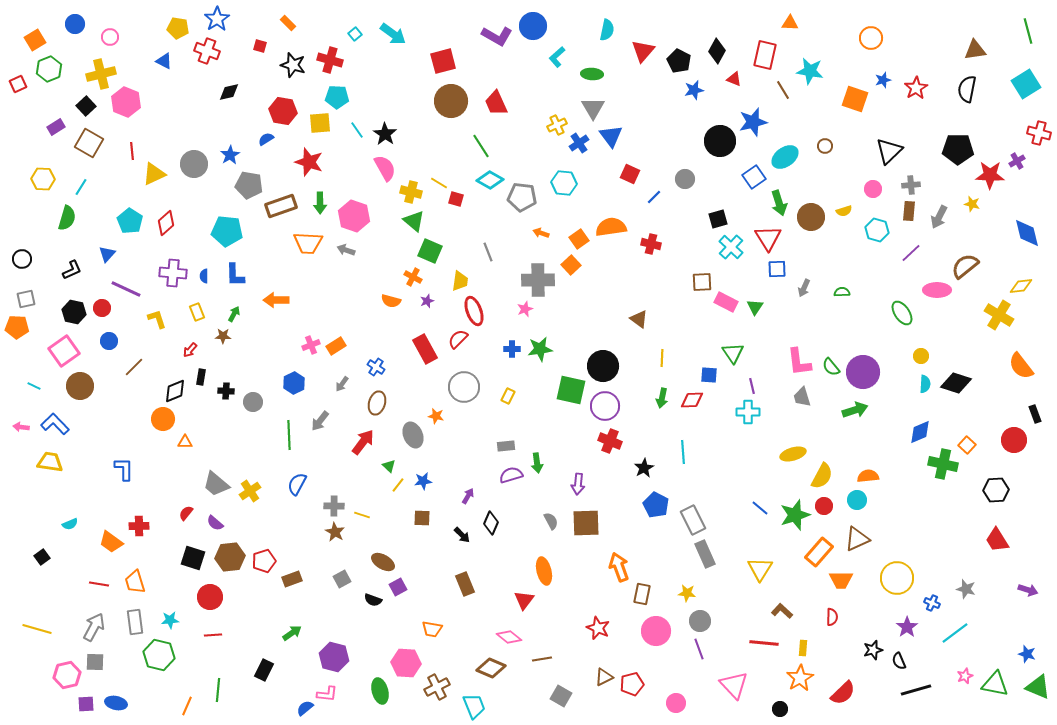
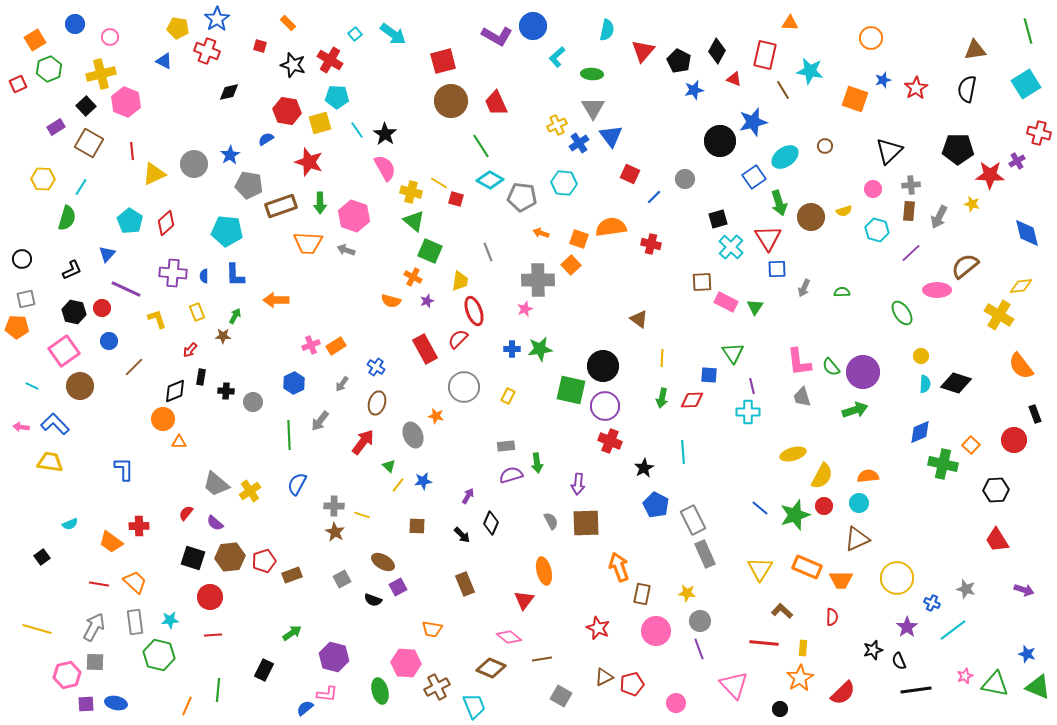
red cross at (330, 60): rotated 15 degrees clockwise
red hexagon at (283, 111): moved 4 px right
yellow square at (320, 123): rotated 10 degrees counterclockwise
orange square at (579, 239): rotated 36 degrees counterclockwise
green arrow at (234, 314): moved 1 px right, 2 px down
cyan line at (34, 386): moved 2 px left
orange triangle at (185, 442): moved 6 px left
orange square at (967, 445): moved 4 px right
cyan circle at (857, 500): moved 2 px right, 3 px down
brown square at (422, 518): moved 5 px left, 8 px down
orange rectangle at (819, 552): moved 12 px left, 15 px down; rotated 72 degrees clockwise
brown rectangle at (292, 579): moved 4 px up
orange trapezoid at (135, 582): rotated 150 degrees clockwise
purple arrow at (1028, 590): moved 4 px left
cyan line at (955, 633): moved 2 px left, 3 px up
black line at (916, 690): rotated 8 degrees clockwise
